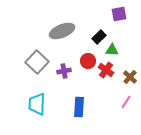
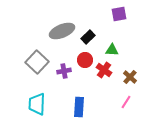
black rectangle: moved 11 px left
red circle: moved 3 px left, 1 px up
red cross: moved 2 px left
